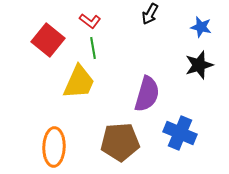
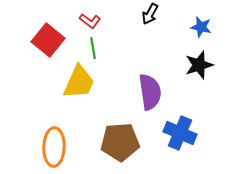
purple semicircle: moved 3 px right, 2 px up; rotated 24 degrees counterclockwise
